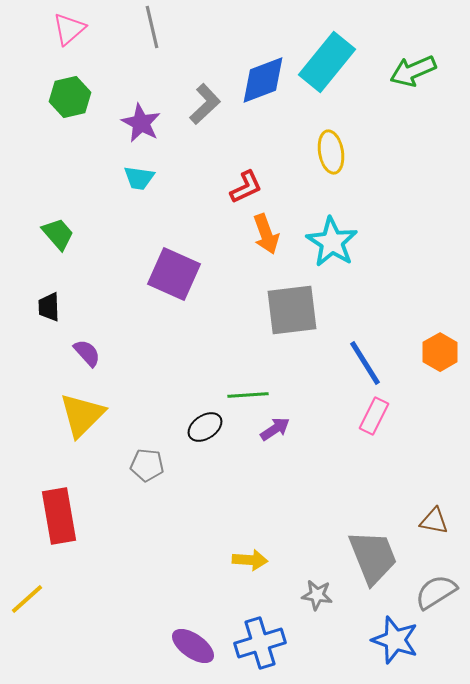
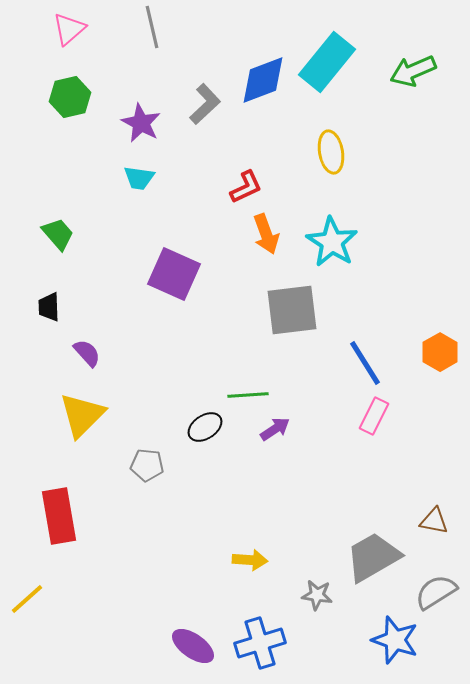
gray trapezoid: rotated 98 degrees counterclockwise
